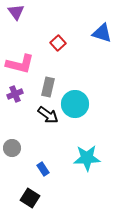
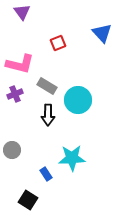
purple triangle: moved 6 px right
blue triangle: rotated 30 degrees clockwise
red square: rotated 21 degrees clockwise
gray rectangle: moved 1 px left, 1 px up; rotated 72 degrees counterclockwise
cyan circle: moved 3 px right, 4 px up
black arrow: rotated 55 degrees clockwise
gray circle: moved 2 px down
cyan star: moved 15 px left
blue rectangle: moved 3 px right, 5 px down
black square: moved 2 px left, 2 px down
